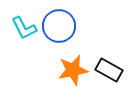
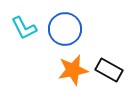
blue circle: moved 6 px right, 3 px down
